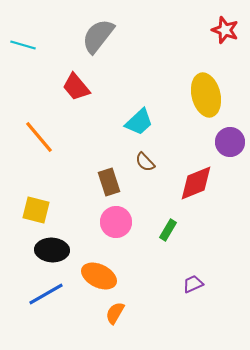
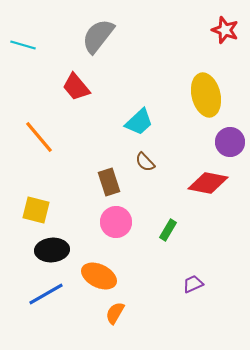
red diamond: moved 12 px right; rotated 33 degrees clockwise
black ellipse: rotated 8 degrees counterclockwise
